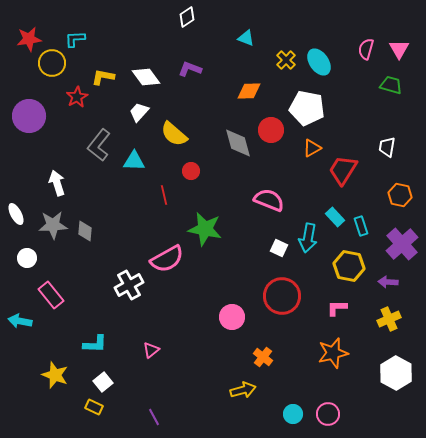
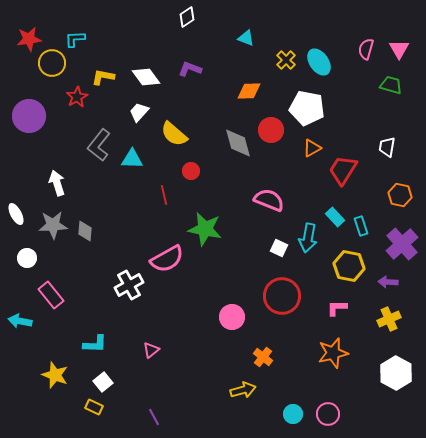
cyan triangle at (134, 161): moved 2 px left, 2 px up
